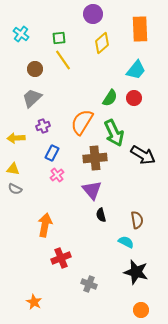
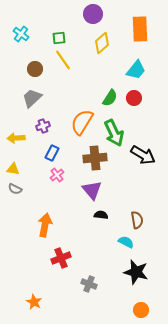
black semicircle: rotated 112 degrees clockwise
